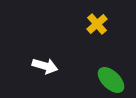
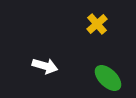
green ellipse: moved 3 px left, 2 px up
